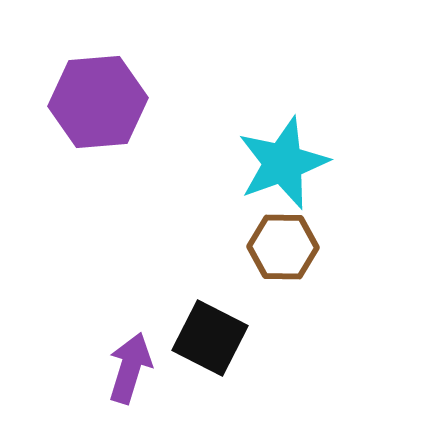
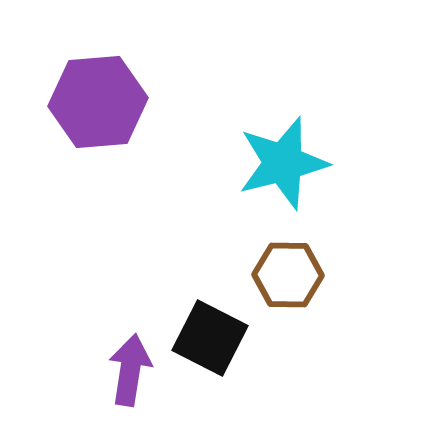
cyan star: rotated 6 degrees clockwise
brown hexagon: moved 5 px right, 28 px down
purple arrow: moved 2 px down; rotated 8 degrees counterclockwise
